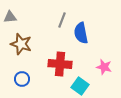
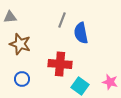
brown star: moved 1 px left
pink star: moved 6 px right, 15 px down
